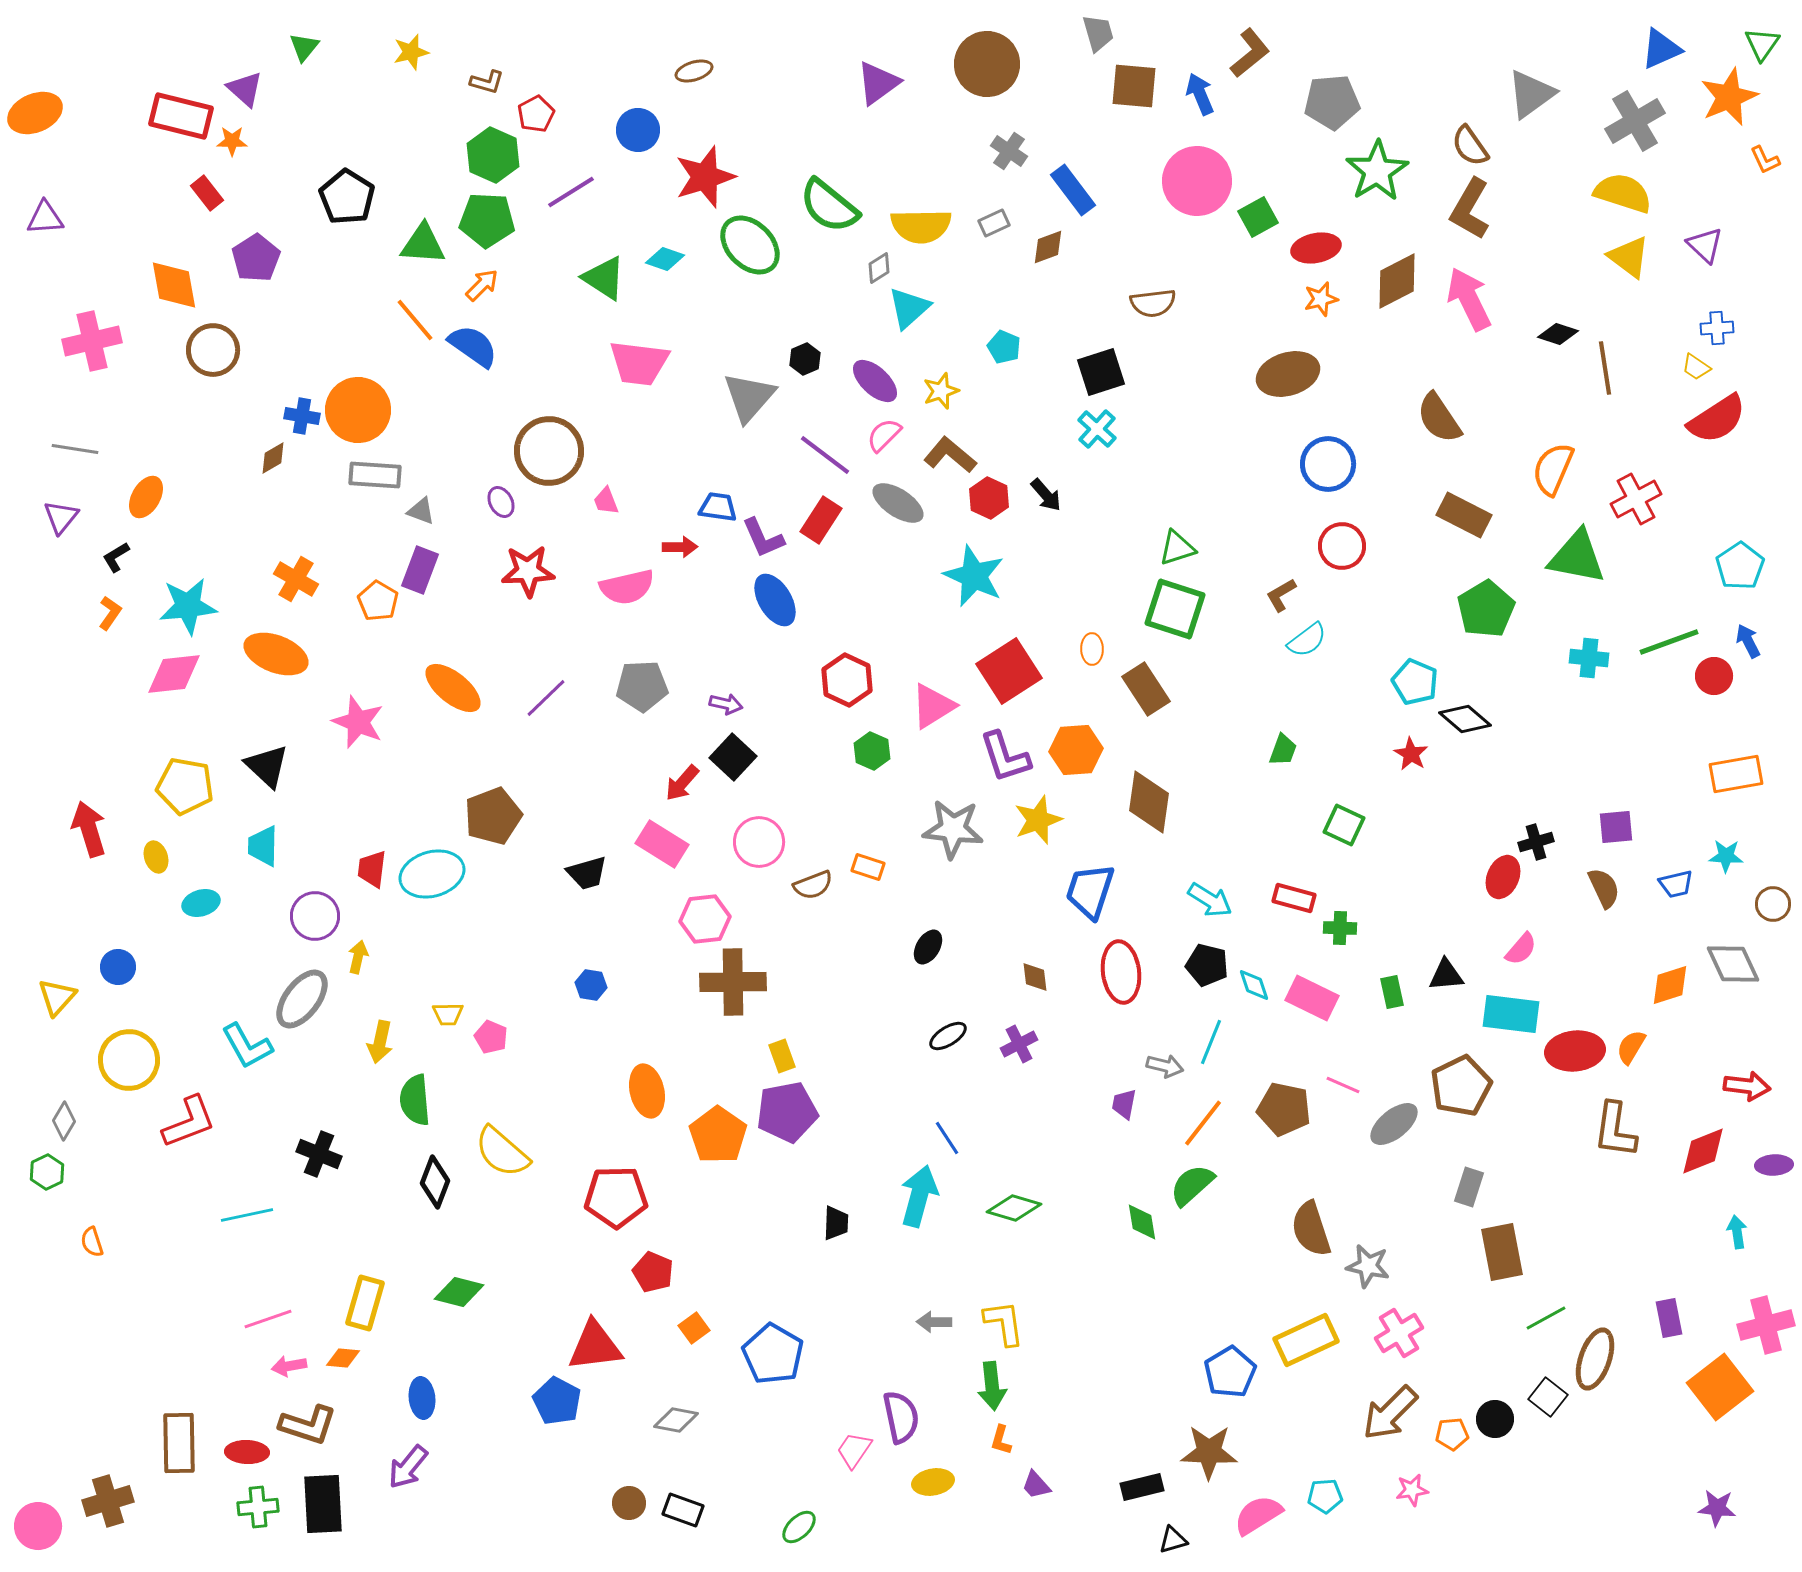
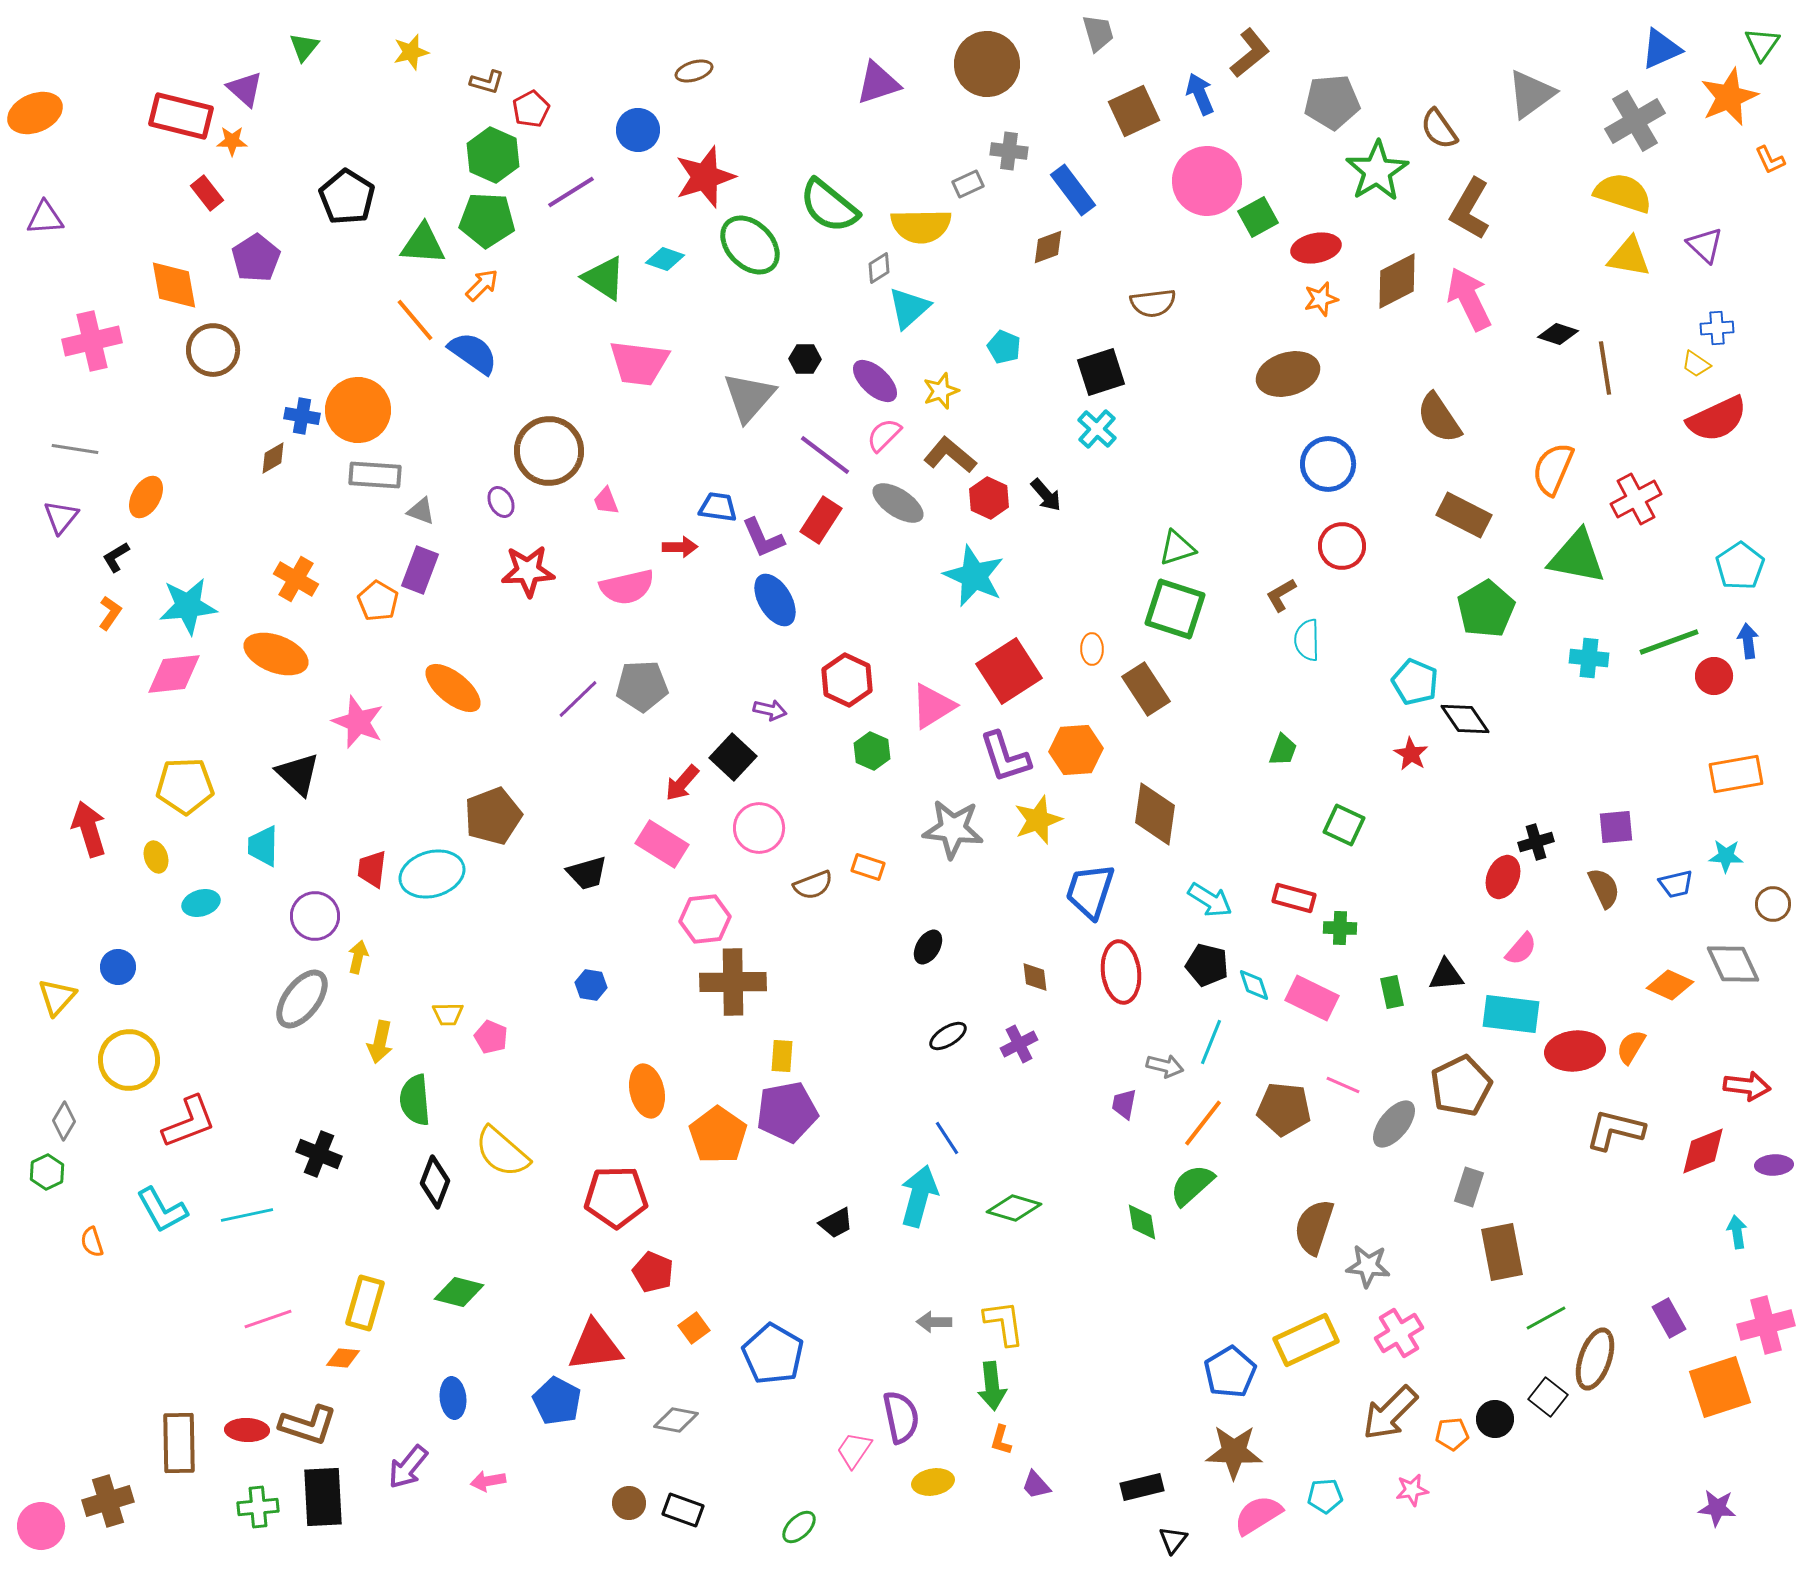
purple triangle at (878, 83): rotated 18 degrees clockwise
brown square at (1134, 86): moved 25 px down; rotated 30 degrees counterclockwise
red pentagon at (536, 114): moved 5 px left, 5 px up
brown semicircle at (1470, 146): moved 31 px left, 17 px up
gray cross at (1009, 151): rotated 27 degrees counterclockwise
orange L-shape at (1765, 160): moved 5 px right
pink circle at (1197, 181): moved 10 px right
gray rectangle at (994, 223): moved 26 px left, 39 px up
yellow triangle at (1629, 257): rotated 27 degrees counterclockwise
blue semicircle at (473, 346): moved 7 px down
black hexagon at (805, 359): rotated 24 degrees clockwise
yellow trapezoid at (1696, 367): moved 3 px up
red semicircle at (1717, 419): rotated 8 degrees clockwise
cyan semicircle at (1307, 640): rotated 126 degrees clockwise
blue arrow at (1748, 641): rotated 20 degrees clockwise
purple line at (546, 698): moved 32 px right, 1 px down
purple arrow at (726, 704): moved 44 px right, 6 px down
black diamond at (1465, 719): rotated 15 degrees clockwise
black triangle at (267, 766): moved 31 px right, 8 px down
yellow pentagon at (185, 786): rotated 12 degrees counterclockwise
brown diamond at (1149, 802): moved 6 px right, 12 px down
pink circle at (759, 842): moved 14 px up
orange diamond at (1670, 985): rotated 42 degrees clockwise
cyan L-shape at (247, 1046): moved 85 px left, 164 px down
yellow rectangle at (782, 1056): rotated 24 degrees clockwise
brown pentagon at (1284, 1109): rotated 6 degrees counterclockwise
gray ellipse at (1394, 1124): rotated 12 degrees counterclockwise
brown L-shape at (1615, 1130): rotated 96 degrees clockwise
black trapezoid at (836, 1223): rotated 60 degrees clockwise
brown semicircle at (1311, 1229): moved 3 px right, 2 px up; rotated 36 degrees clockwise
gray star at (1368, 1266): rotated 6 degrees counterclockwise
purple rectangle at (1669, 1318): rotated 18 degrees counterclockwise
pink arrow at (289, 1366): moved 199 px right, 115 px down
orange square at (1720, 1387): rotated 20 degrees clockwise
blue ellipse at (422, 1398): moved 31 px right
red ellipse at (247, 1452): moved 22 px up
brown star at (1209, 1452): moved 25 px right
black rectangle at (323, 1504): moved 7 px up
pink circle at (38, 1526): moved 3 px right
black triangle at (1173, 1540): rotated 36 degrees counterclockwise
